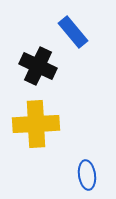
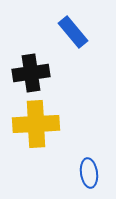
black cross: moved 7 px left, 7 px down; rotated 33 degrees counterclockwise
blue ellipse: moved 2 px right, 2 px up
